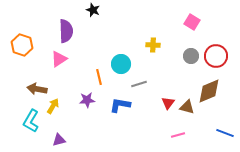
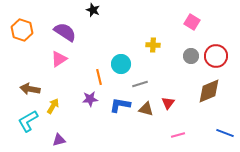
purple semicircle: moved 1 px left, 1 px down; rotated 55 degrees counterclockwise
orange hexagon: moved 15 px up
gray line: moved 1 px right
brown arrow: moved 7 px left
purple star: moved 3 px right, 1 px up
brown triangle: moved 41 px left, 2 px down
cyan L-shape: moved 3 px left; rotated 30 degrees clockwise
